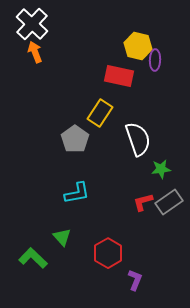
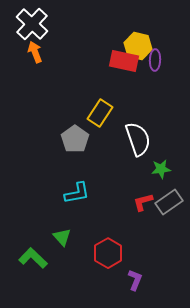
red rectangle: moved 5 px right, 15 px up
